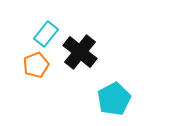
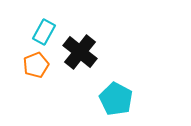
cyan rectangle: moved 2 px left, 2 px up; rotated 10 degrees counterclockwise
cyan pentagon: moved 2 px right; rotated 16 degrees counterclockwise
